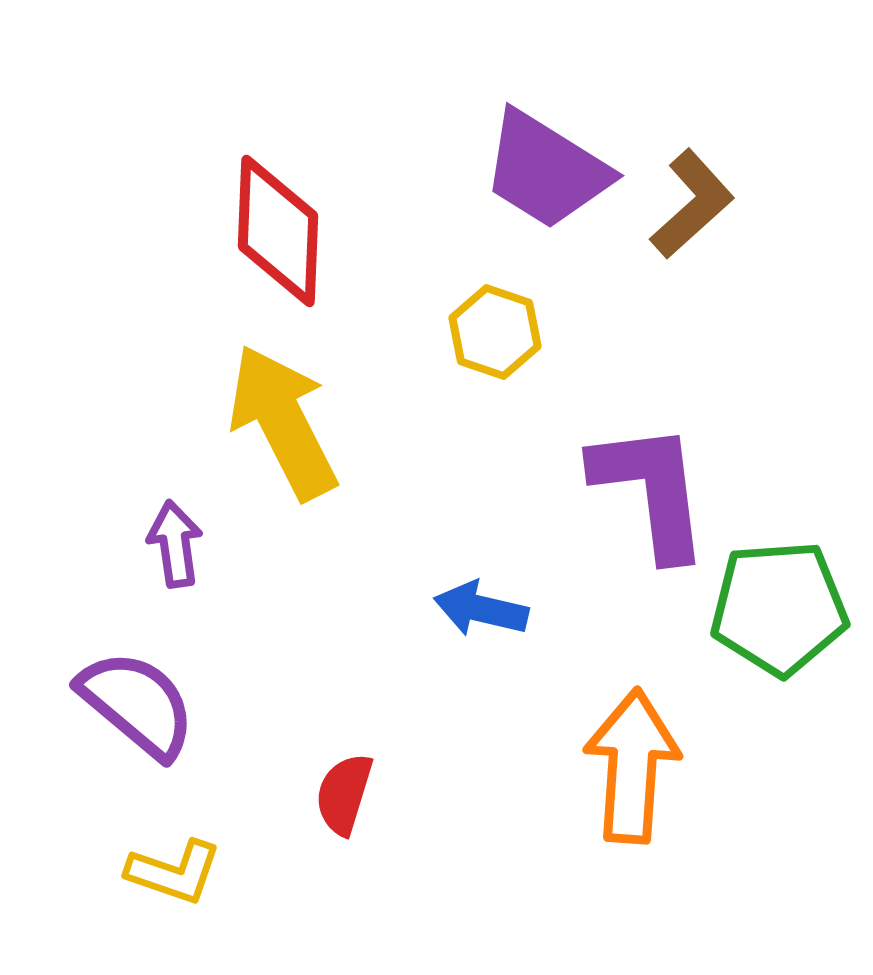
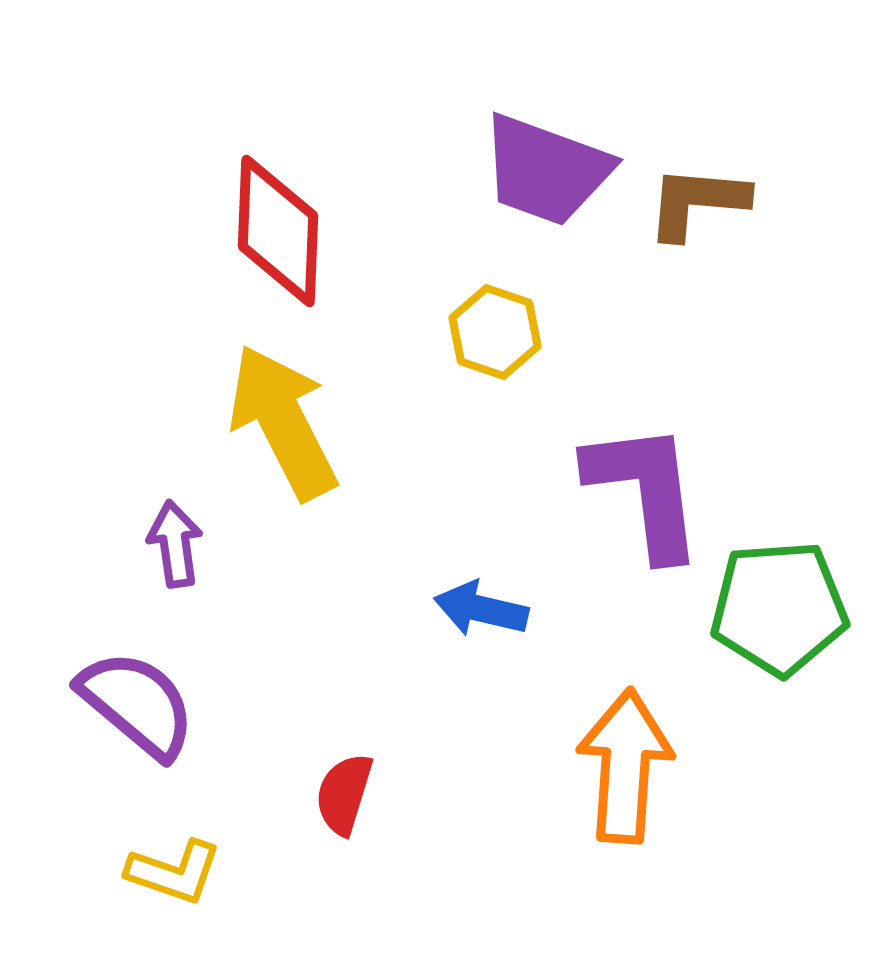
purple trapezoid: rotated 12 degrees counterclockwise
brown L-shape: moved 5 px right, 2 px up; rotated 133 degrees counterclockwise
purple L-shape: moved 6 px left
orange arrow: moved 7 px left
